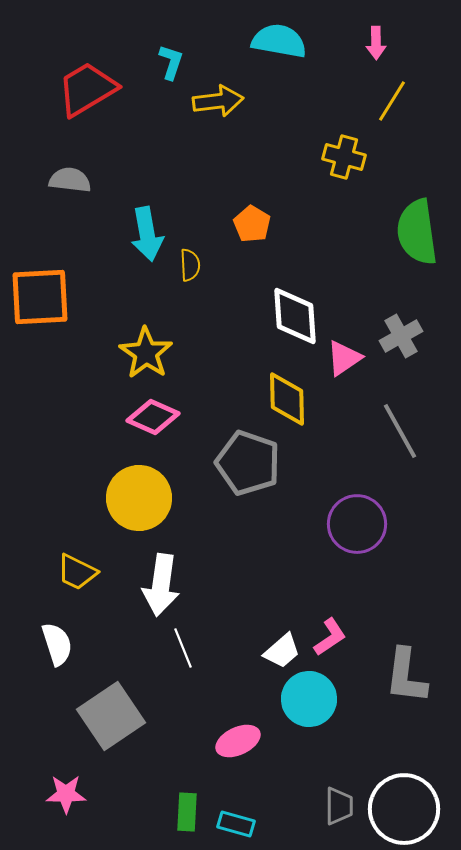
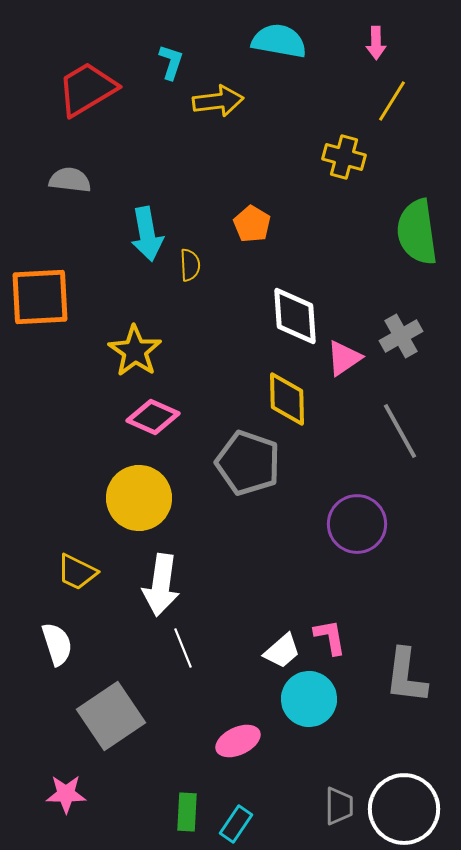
yellow star: moved 11 px left, 2 px up
pink L-shape: rotated 66 degrees counterclockwise
cyan rectangle: rotated 72 degrees counterclockwise
